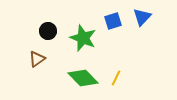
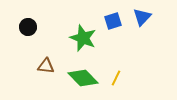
black circle: moved 20 px left, 4 px up
brown triangle: moved 9 px right, 7 px down; rotated 42 degrees clockwise
